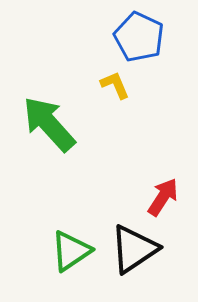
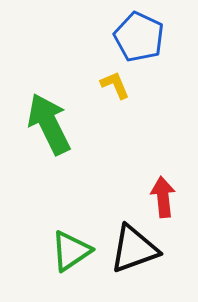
green arrow: rotated 16 degrees clockwise
red arrow: rotated 39 degrees counterclockwise
black triangle: rotated 14 degrees clockwise
